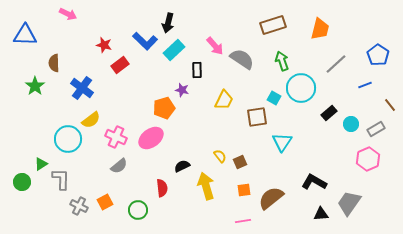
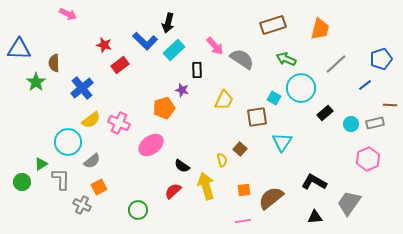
blue triangle at (25, 35): moved 6 px left, 14 px down
blue pentagon at (378, 55): moved 3 px right, 4 px down; rotated 20 degrees clockwise
green arrow at (282, 61): moved 4 px right, 2 px up; rotated 48 degrees counterclockwise
blue line at (365, 85): rotated 16 degrees counterclockwise
green star at (35, 86): moved 1 px right, 4 px up
blue cross at (82, 88): rotated 15 degrees clockwise
brown line at (390, 105): rotated 48 degrees counterclockwise
black rectangle at (329, 113): moved 4 px left
gray rectangle at (376, 129): moved 1 px left, 6 px up; rotated 18 degrees clockwise
pink cross at (116, 137): moved 3 px right, 14 px up
pink ellipse at (151, 138): moved 7 px down
cyan circle at (68, 139): moved 3 px down
yellow semicircle at (220, 156): moved 2 px right, 4 px down; rotated 24 degrees clockwise
brown square at (240, 162): moved 13 px up; rotated 24 degrees counterclockwise
gray semicircle at (119, 166): moved 27 px left, 5 px up
black semicircle at (182, 166): rotated 119 degrees counterclockwise
red semicircle at (162, 188): moved 11 px right, 3 px down; rotated 126 degrees counterclockwise
orange square at (105, 202): moved 6 px left, 15 px up
gray cross at (79, 206): moved 3 px right, 1 px up
black triangle at (321, 214): moved 6 px left, 3 px down
